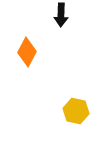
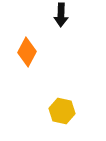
yellow hexagon: moved 14 px left
